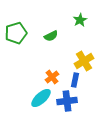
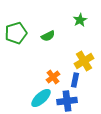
green semicircle: moved 3 px left
orange cross: moved 1 px right
